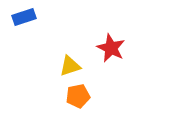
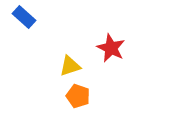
blue rectangle: rotated 60 degrees clockwise
orange pentagon: rotated 30 degrees clockwise
